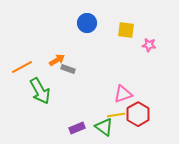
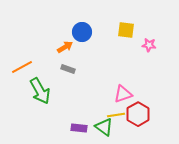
blue circle: moved 5 px left, 9 px down
orange arrow: moved 8 px right, 13 px up
purple rectangle: moved 2 px right; rotated 28 degrees clockwise
